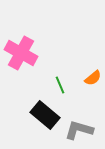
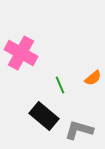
black rectangle: moved 1 px left, 1 px down
